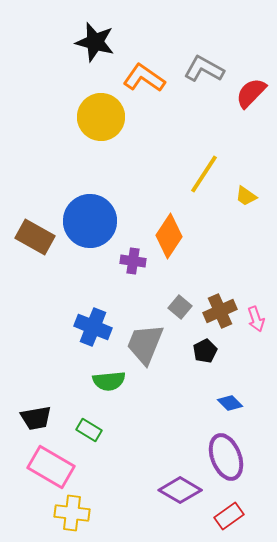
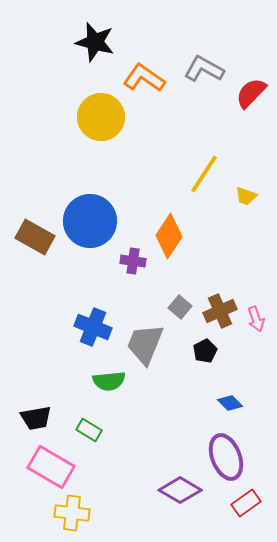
yellow trapezoid: rotated 15 degrees counterclockwise
red rectangle: moved 17 px right, 13 px up
